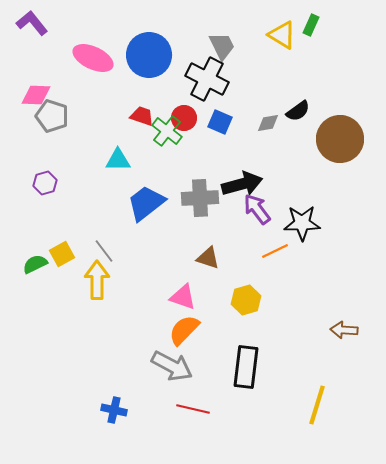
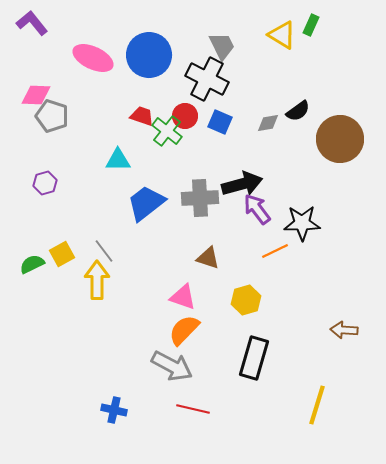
red circle: moved 1 px right, 2 px up
green semicircle: moved 3 px left
black rectangle: moved 8 px right, 9 px up; rotated 9 degrees clockwise
